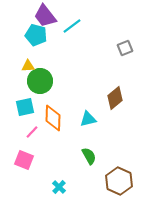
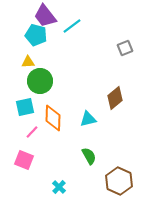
yellow triangle: moved 4 px up
